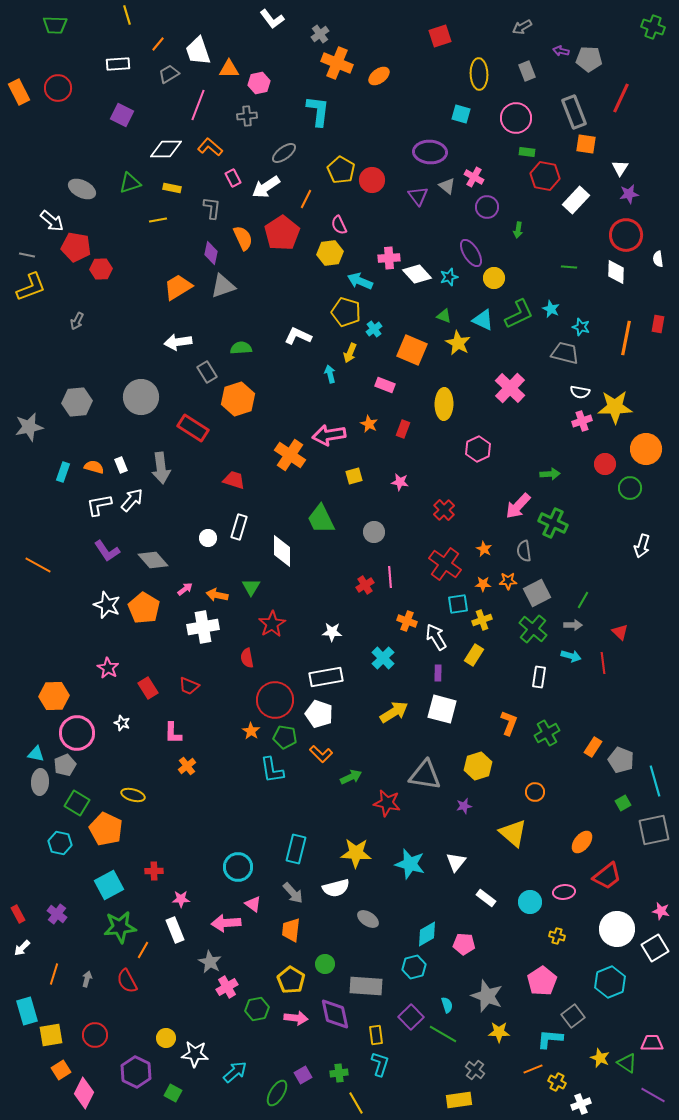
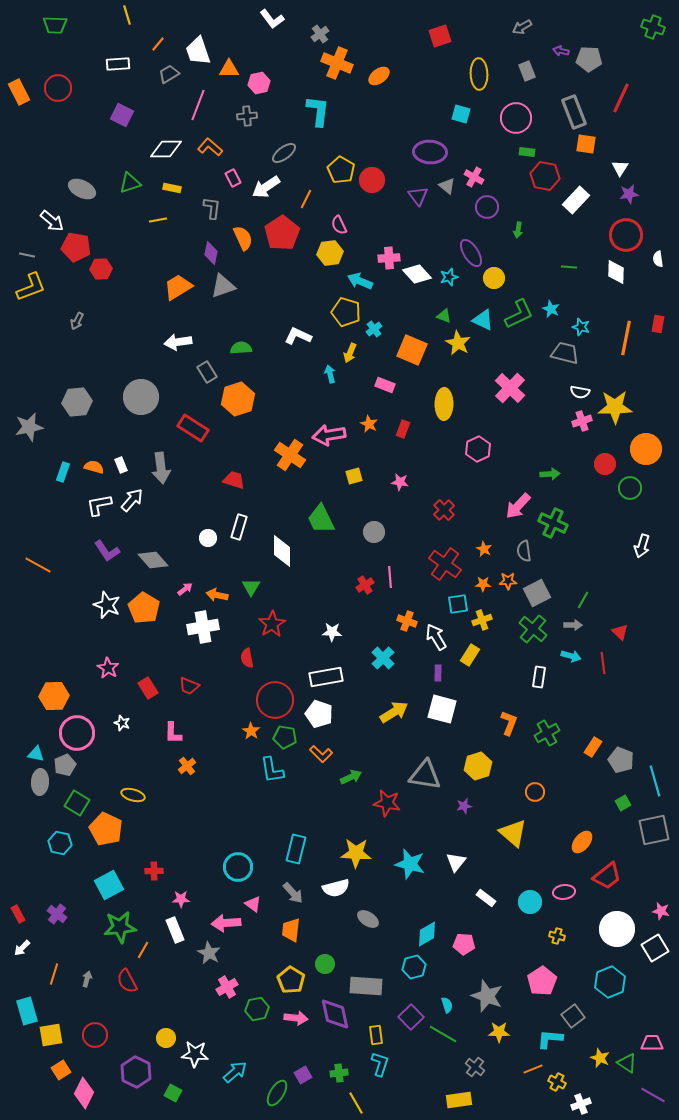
yellow rectangle at (474, 655): moved 4 px left
gray star at (210, 962): moved 1 px left, 9 px up
gray cross at (475, 1070): moved 3 px up
